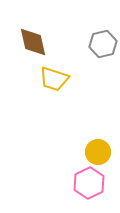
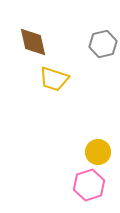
pink hexagon: moved 2 px down; rotated 8 degrees clockwise
